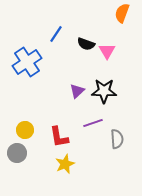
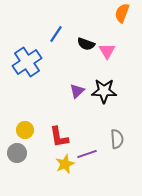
purple line: moved 6 px left, 31 px down
